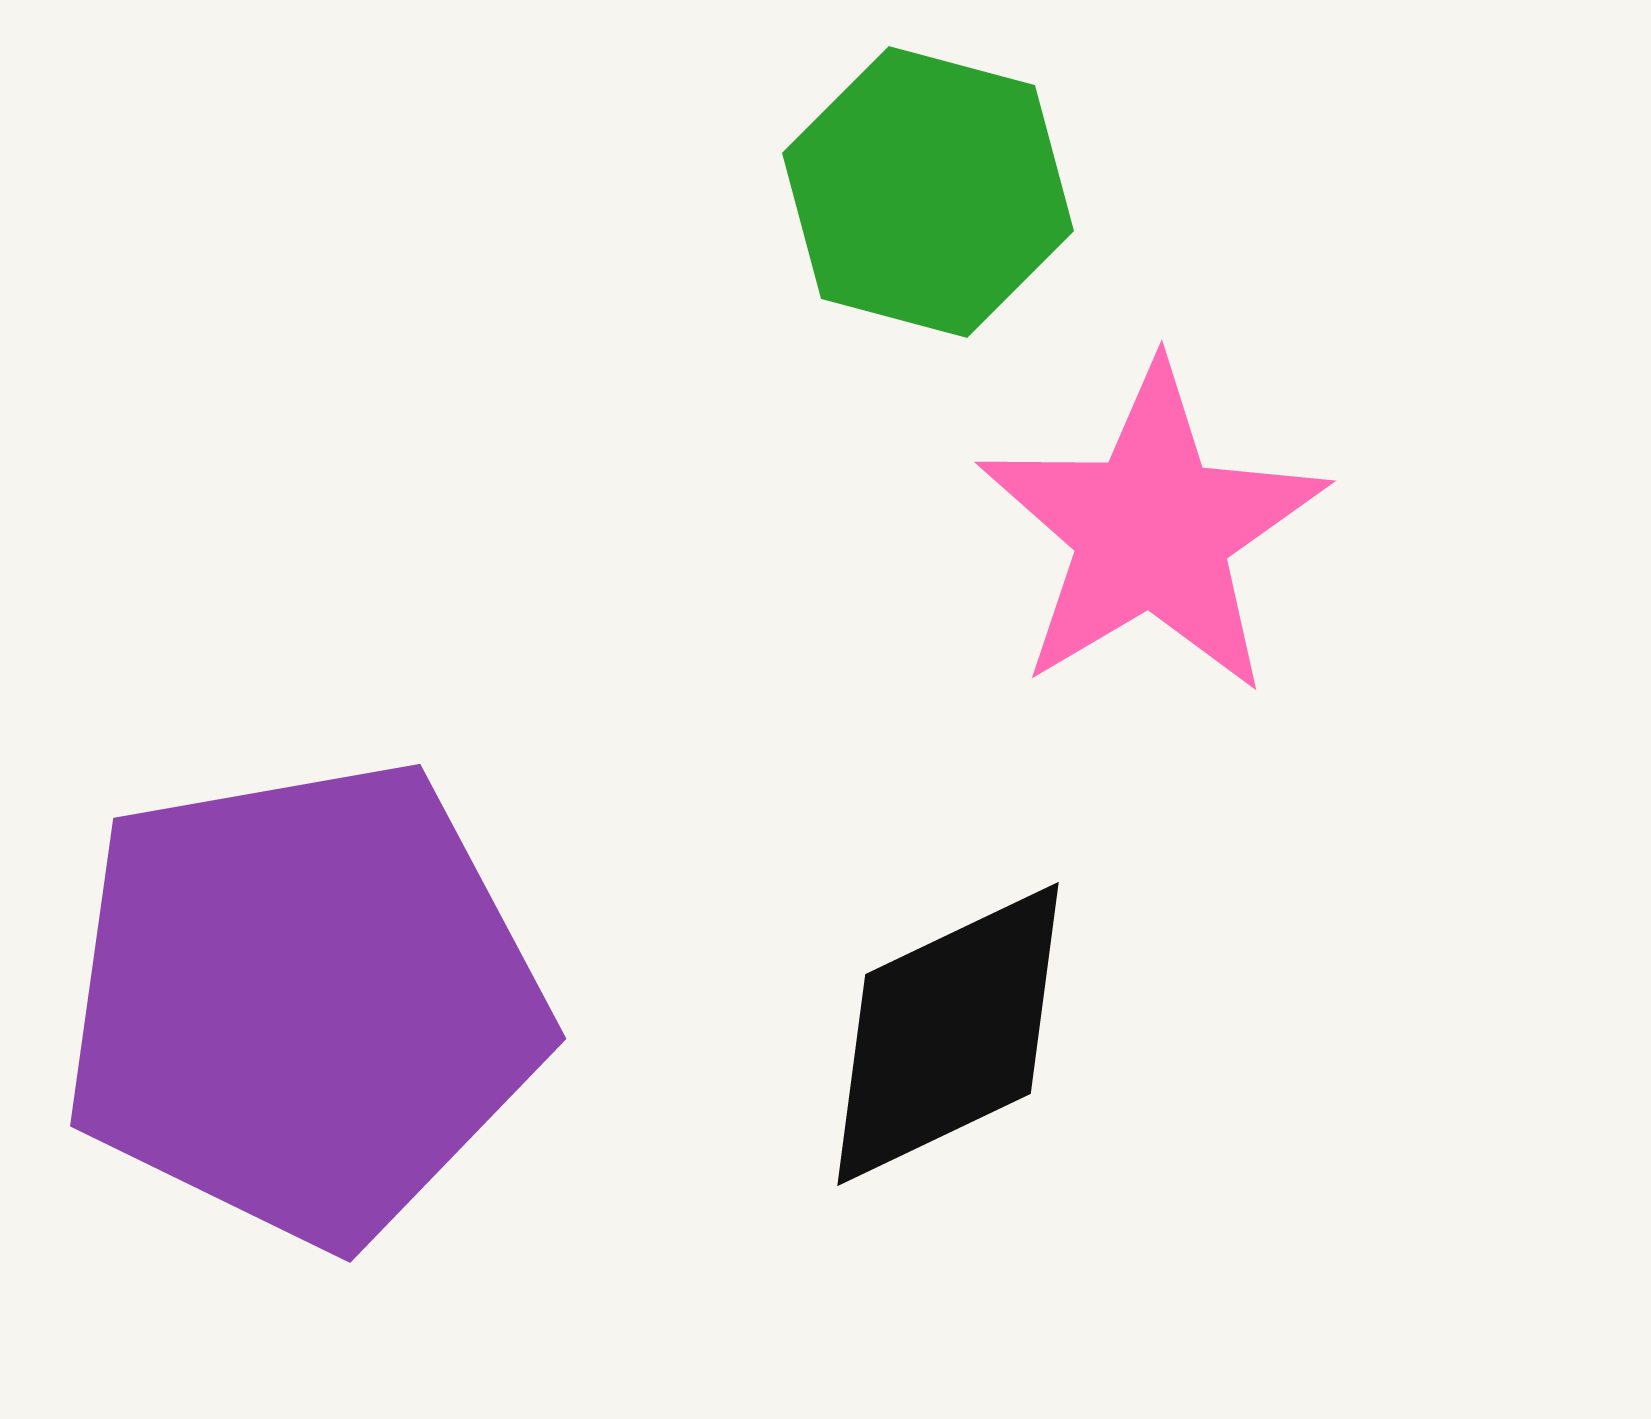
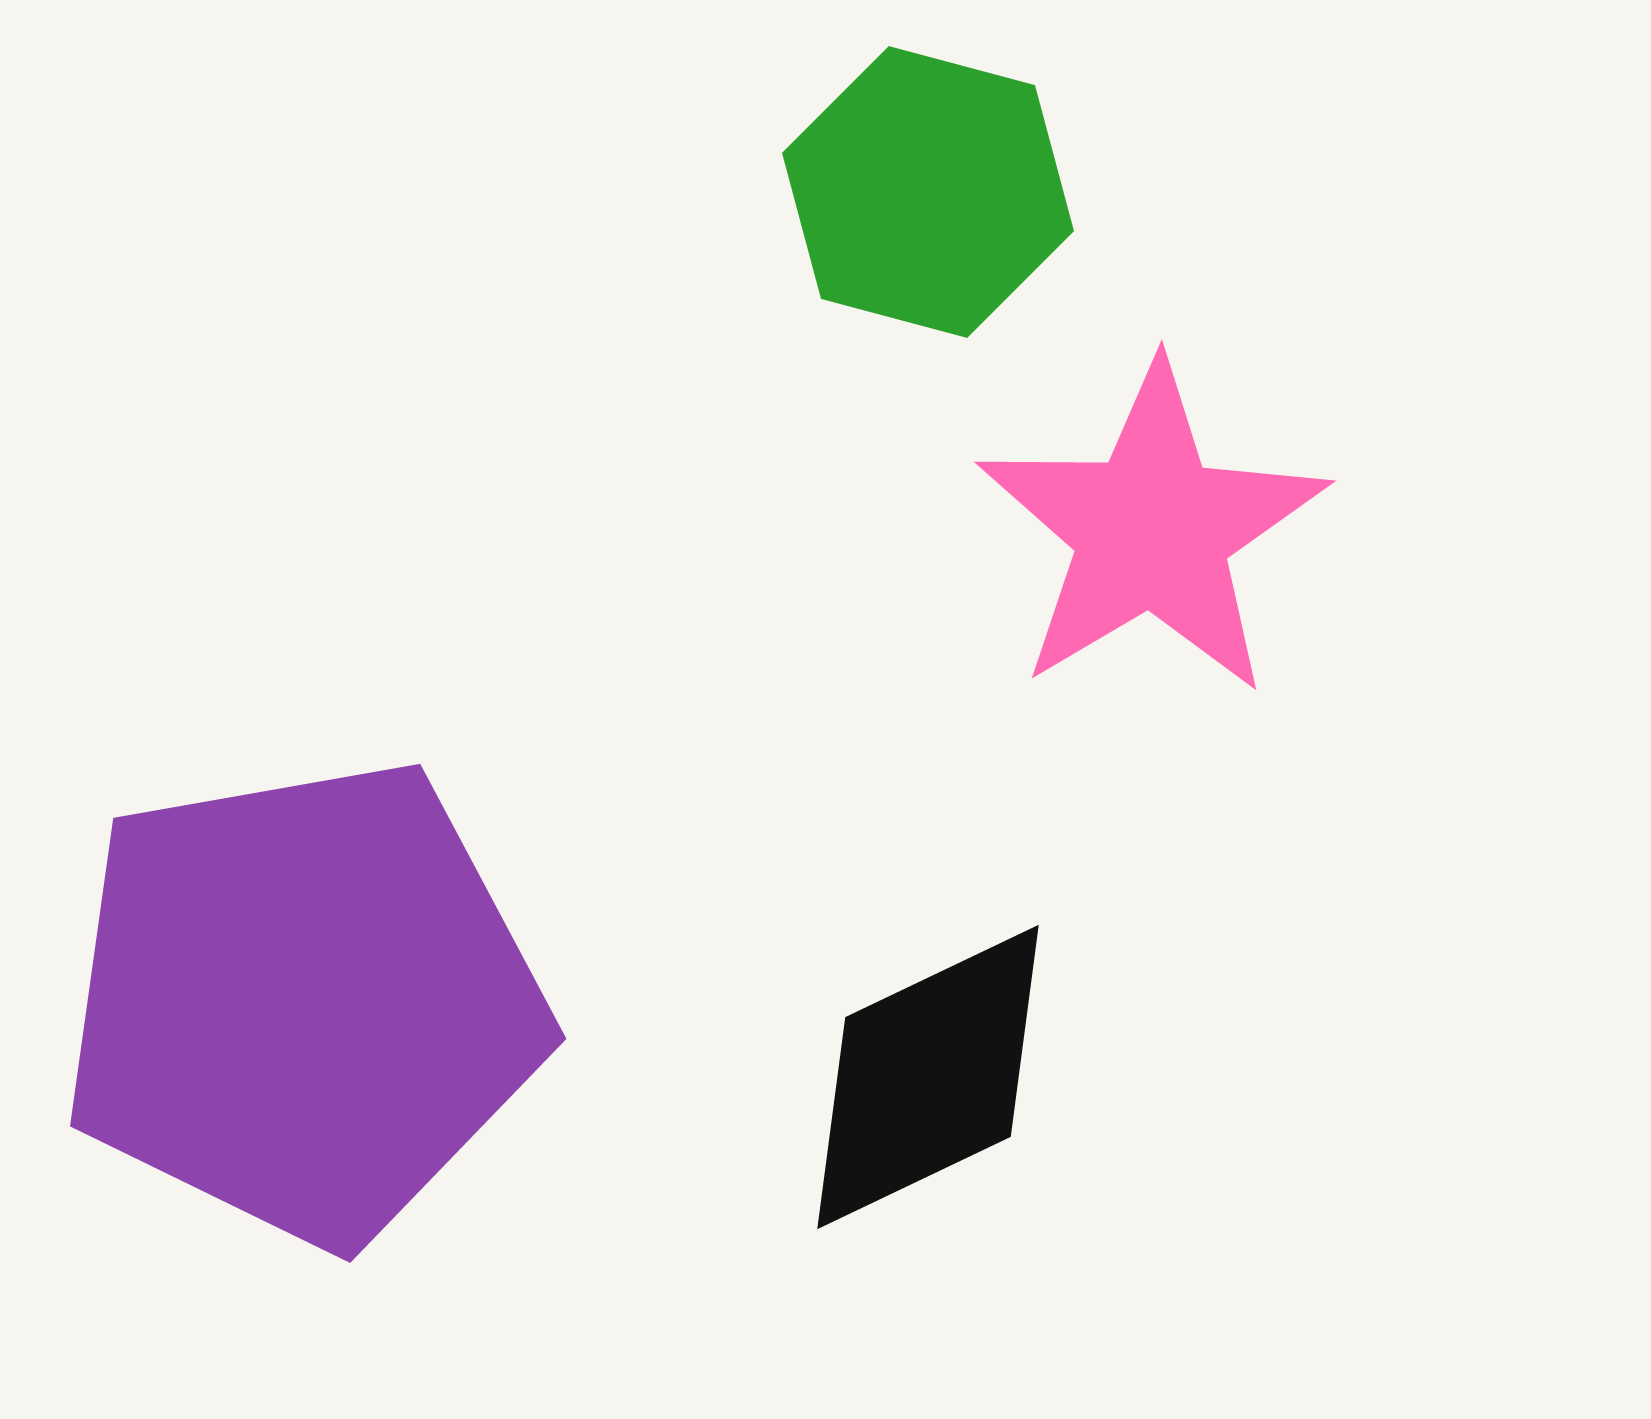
black diamond: moved 20 px left, 43 px down
